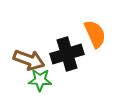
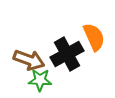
orange semicircle: moved 1 px left, 3 px down
black cross: rotated 12 degrees counterclockwise
